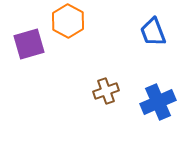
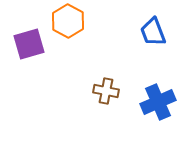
brown cross: rotated 30 degrees clockwise
